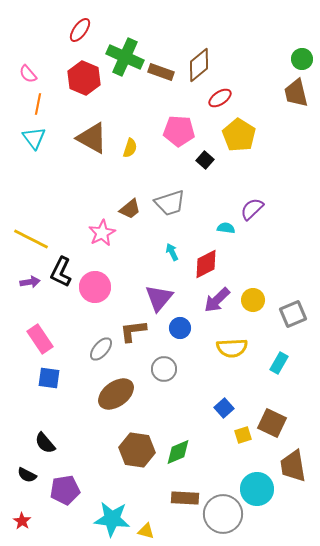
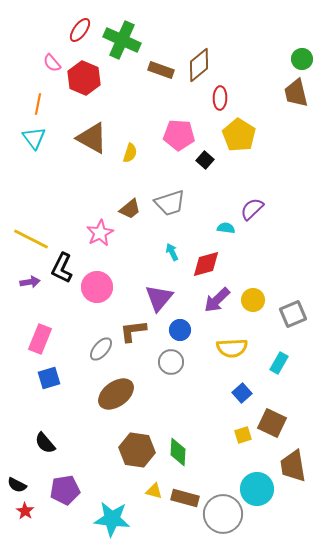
green cross at (125, 57): moved 3 px left, 17 px up
brown rectangle at (161, 72): moved 2 px up
pink semicircle at (28, 74): moved 24 px right, 11 px up
red ellipse at (220, 98): rotated 55 degrees counterclockwise
pink pentagon at (179, 131): moved 4 px down
yellow semicircle at (130, 148): moved 5 px down
pink star at (102, 233): moved 2 px left
red diamond at (206, 264): rotated 12 degrees clockwise
black L-shape at (61, 272): moved 1 px right, 4 px up
pink circle at (95, 287): moved 2 px right
blue circle at (180, 328): moved 2 px down
pink rectangle at (40, 339): rotated 56 degrees clockwise
gray circle at (164, 369): moved 7 px right, 7 px up
blue square at (49, 378): rotated 25 degrees counterclockwise
blue square at (224, 408): moved 18 px right, 15 px up
green diamond at (178, 452): rotated 64 degrees counterclockwise
black semicircle at (27, 475): moved 10 px left, 10 px down
brown rectangle at (185, 498): rotated 12 degrees clockwise
red star at (22, 521): moved 3 px right, 10 px up
yellow triangle at (146, 531): moved 8 px right, 40 px up
